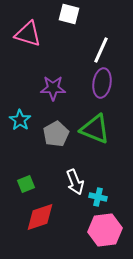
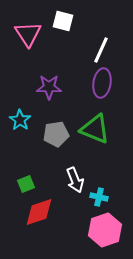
white square: moved 6 px left, 7 px down
pink triangle: rotated 40 degrees clockwise
purple star: moved 4 px left, 1 px up
gray pentagon: rotated 20 degrees clockwise
white arrow: moved 2 px up
cyan cross: moved 1 px right
red diamond: moved 1 px left, 5 px up
pink hexagon: rotated 12 degrees counterclockwise
